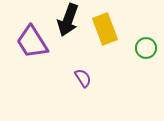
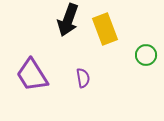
purple trapezoid: moved 33 px down
green circle: moved 7 px down
purple semicircle: rotated 24 degrees clockwise
